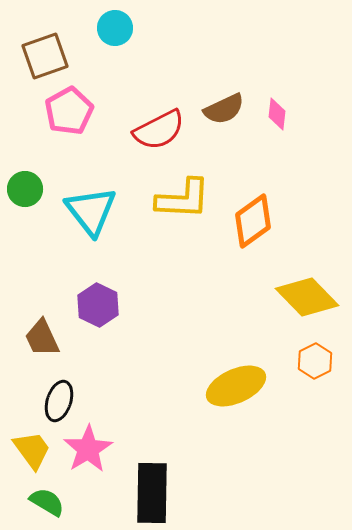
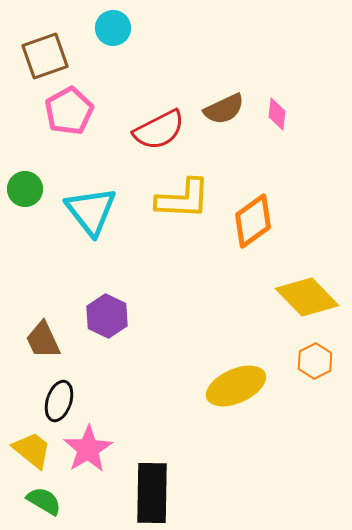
cyan circle: moved 2 px left
purple hexagon: moved 9 px right, 11 px down
brown trapezoid: moved 1 px right, 2 px down
yellow trapezoid: rotated 15 degrees counterclockwise
green semicircle: moved 3 px left, 1 px up
